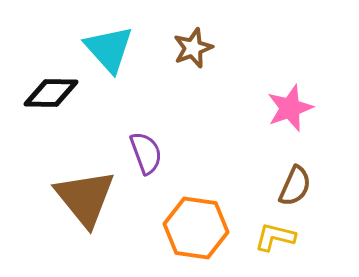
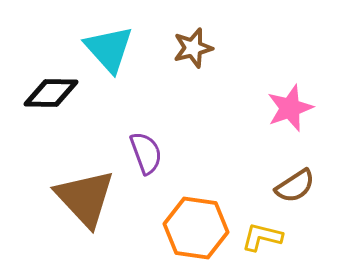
brown star: rotated 6 degrees clockwise
brown semicircle: rotated 33 degrees clockwise
brown triangle: rotated 4 degrees counterclockwise
yellow L-shape: moved 13 px left
